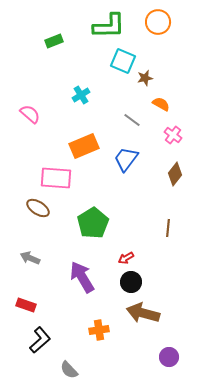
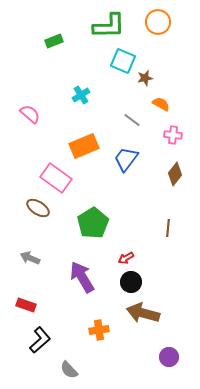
pink cross: rotated 30 degrees counterclockwise
pink rectangle: rotated 32 degrees clockwise
